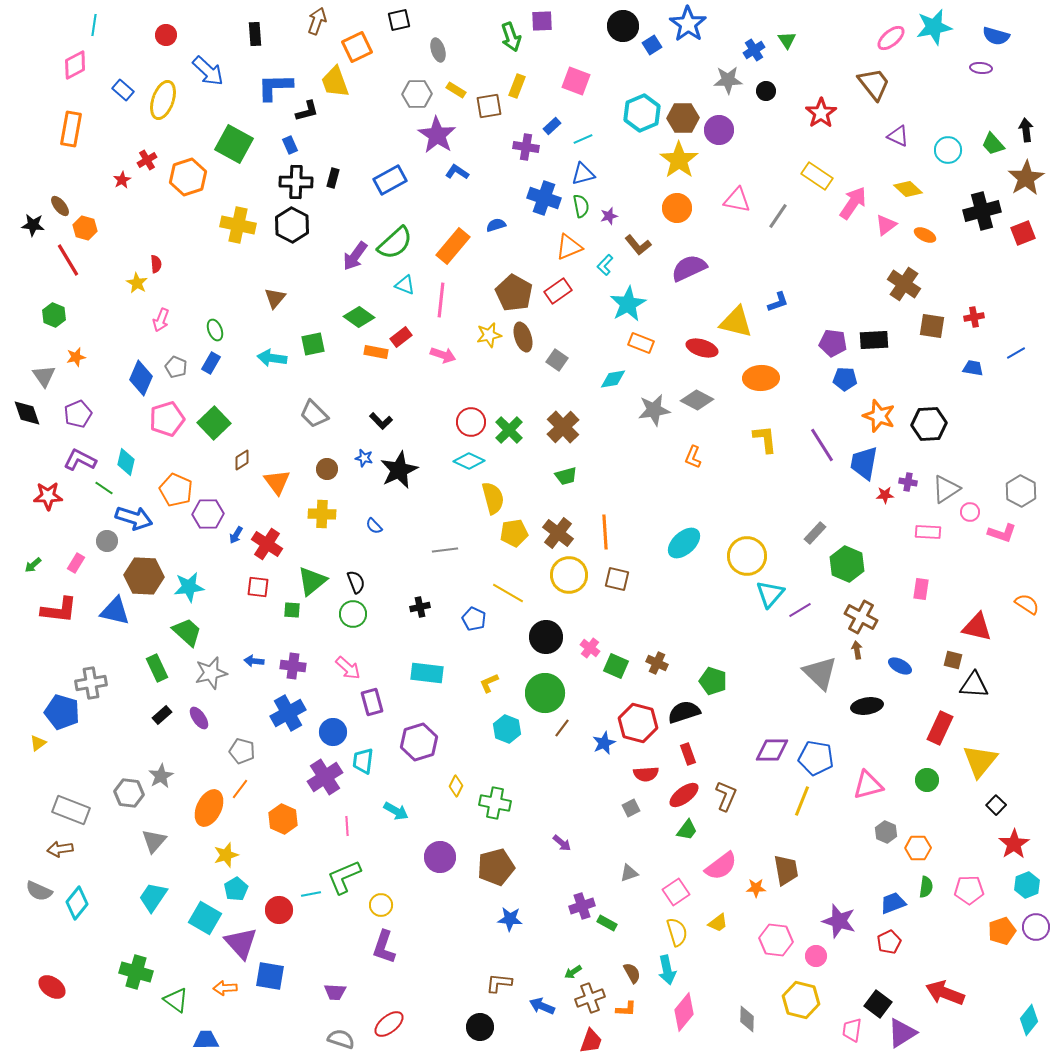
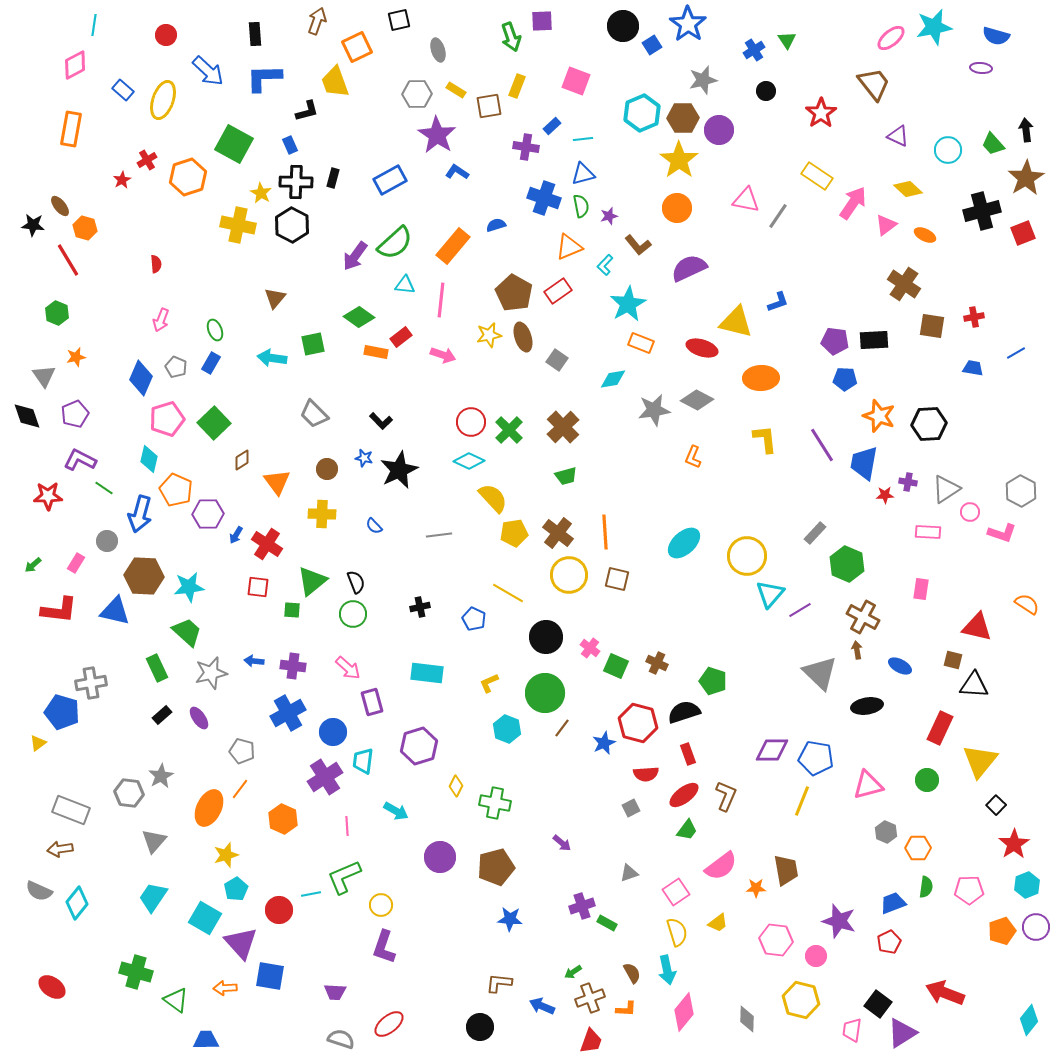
gray star at (728, 80): moved 25 px left; rotated 12 degrees counterclockwise
blue L-shape at (275, 87): moved 11 px left, 9 px up
cyan line at (583, 139): rotated 18 degrees clockwise
pink triangle at (737, 200): moved 9 px right
yellow star at (137, 283): moved 124 px right, 90 px up
cyan triangle at (405, 285): rotated 15 degrees counterclockwise
green hexagon at (54, 315): moved 3 px right, 2 px up
purple pentagon at (833, 343): moved 2 px right, 2 px up
black diamond at (27, 413): moved 3 px down
purple pentagon at (78, 414): moved 3 px left
cyan diamond at (126, 462): moved 23 px right, 3 px up
yellow semicircle at (493, 498): rotated 28 degrees counterclockwise
blue arrow at (134, 518): moved 6 px right, 4 px up; rotated 87 degrees clockwise
gray line at (445, 550): moved 6 px left, 15 px up
brown cross at (861, 617): moved 2 px right
purple hexagon at (419, 742): moved 4 px down
